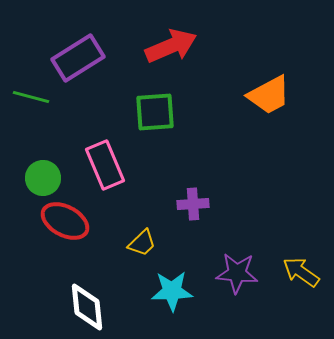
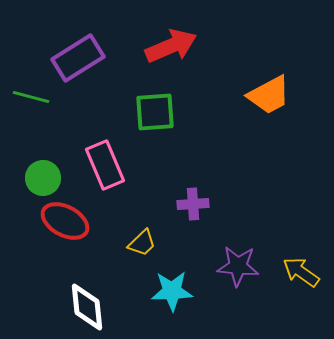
purple star: moved 1 px right, 7 px up
